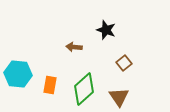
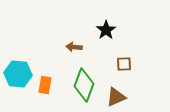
black star: rotated 18 degrees clockwise
brown square: moved 1 px down; rotated 35 degrees clockwise
orange rectangle: moved 5 px left
green diamond: moved 4 px up; rotated 28 degrees counterclockwise
brown triangle: moved 3 px left; rotated 40 degrees clockwise
